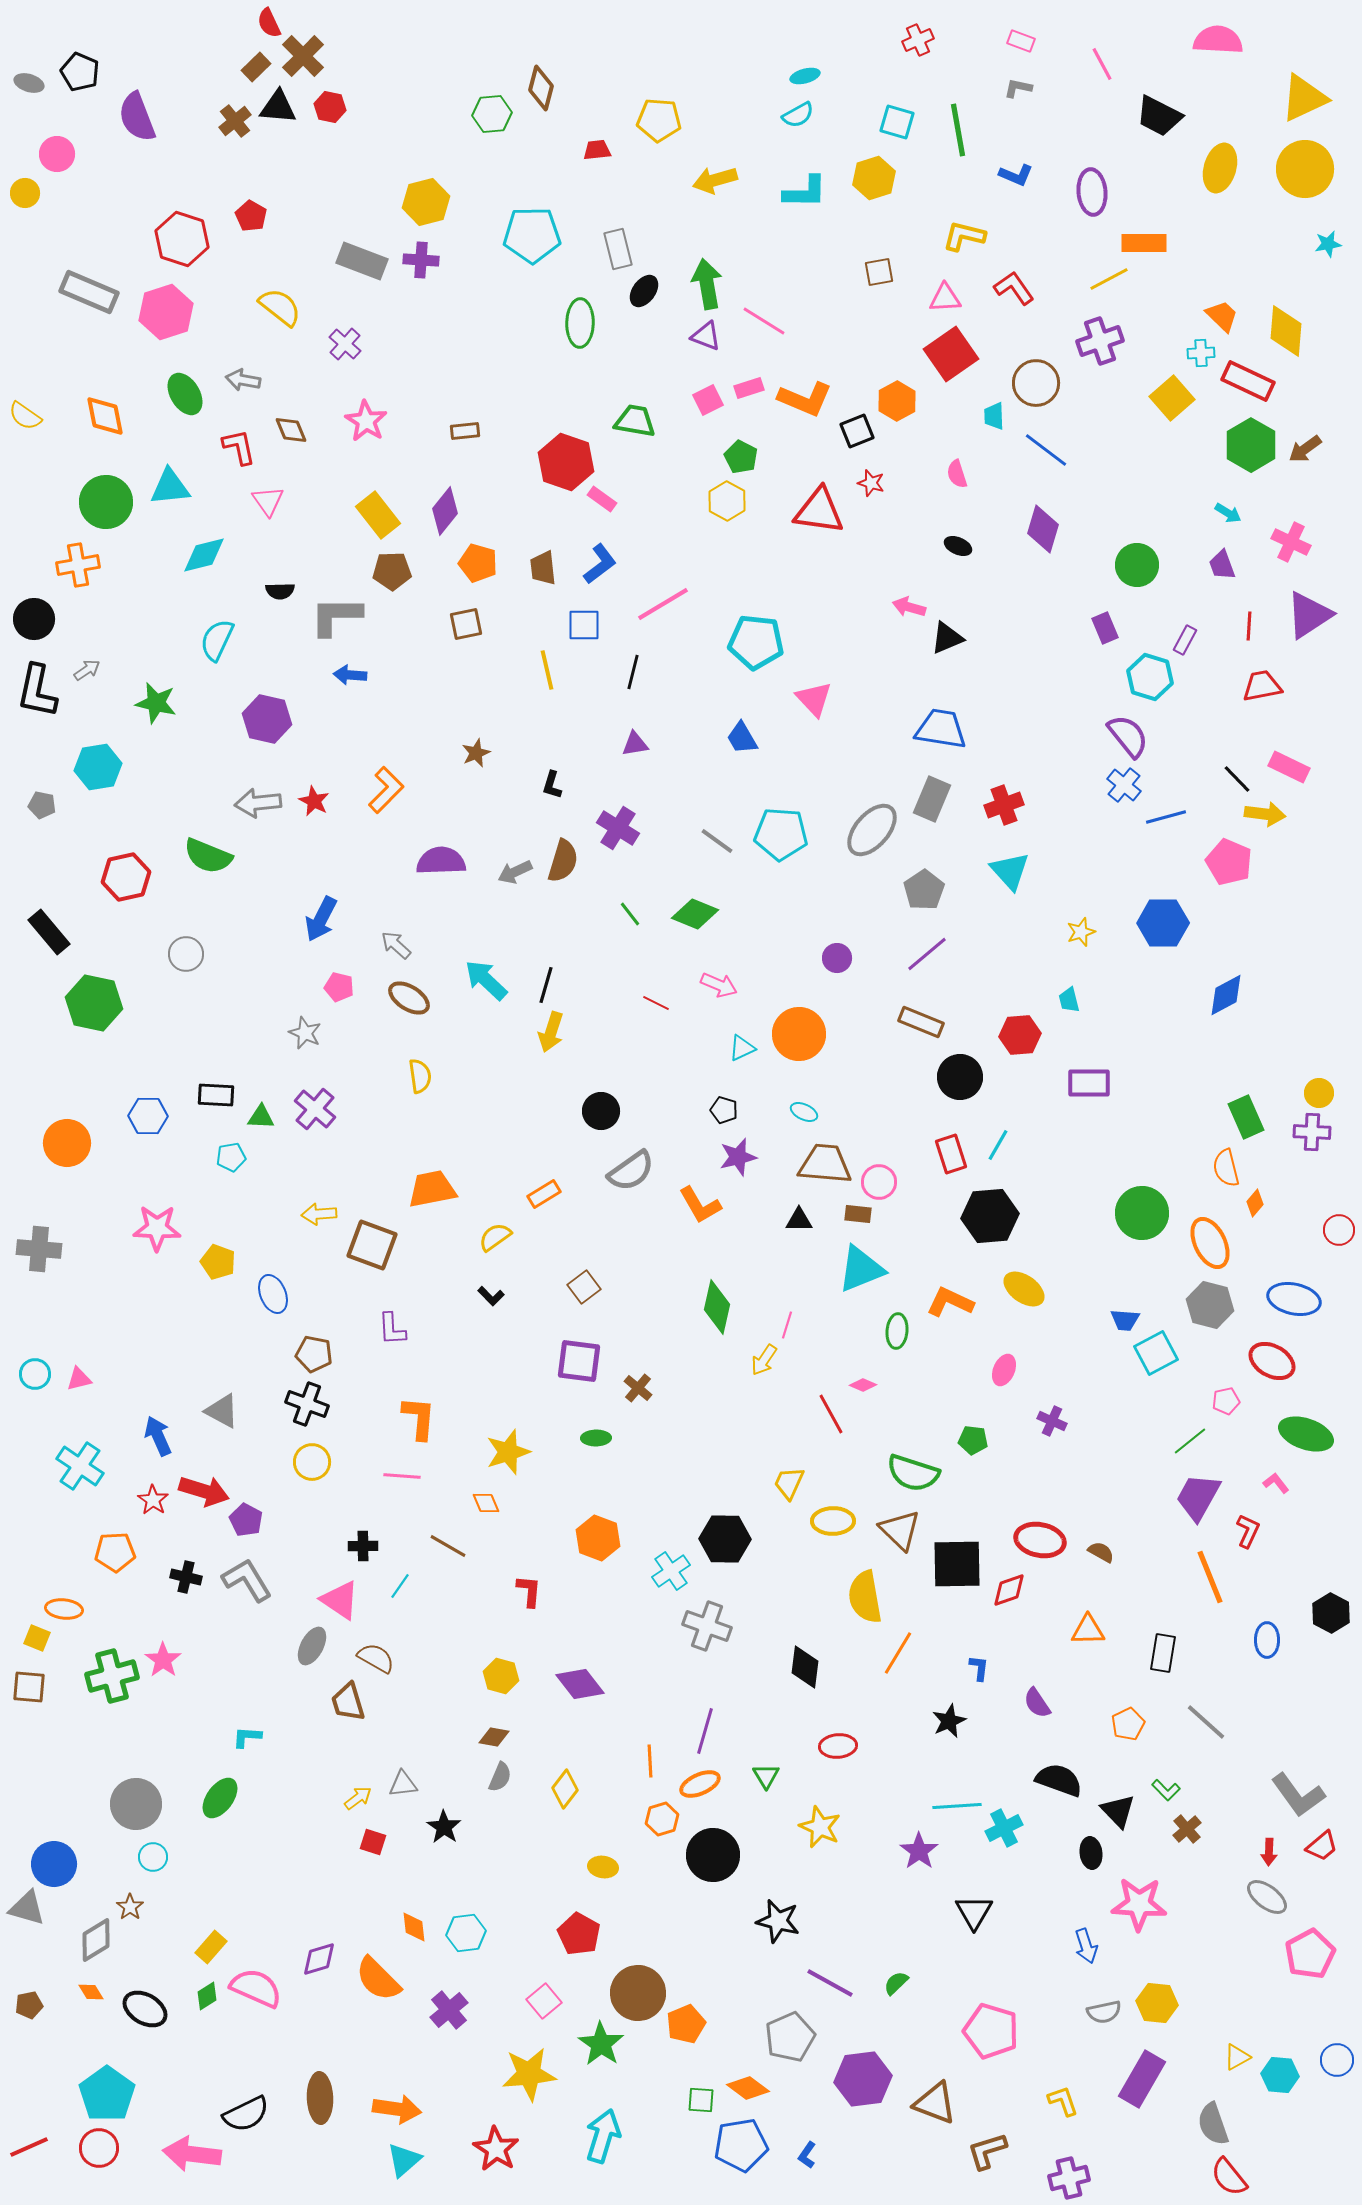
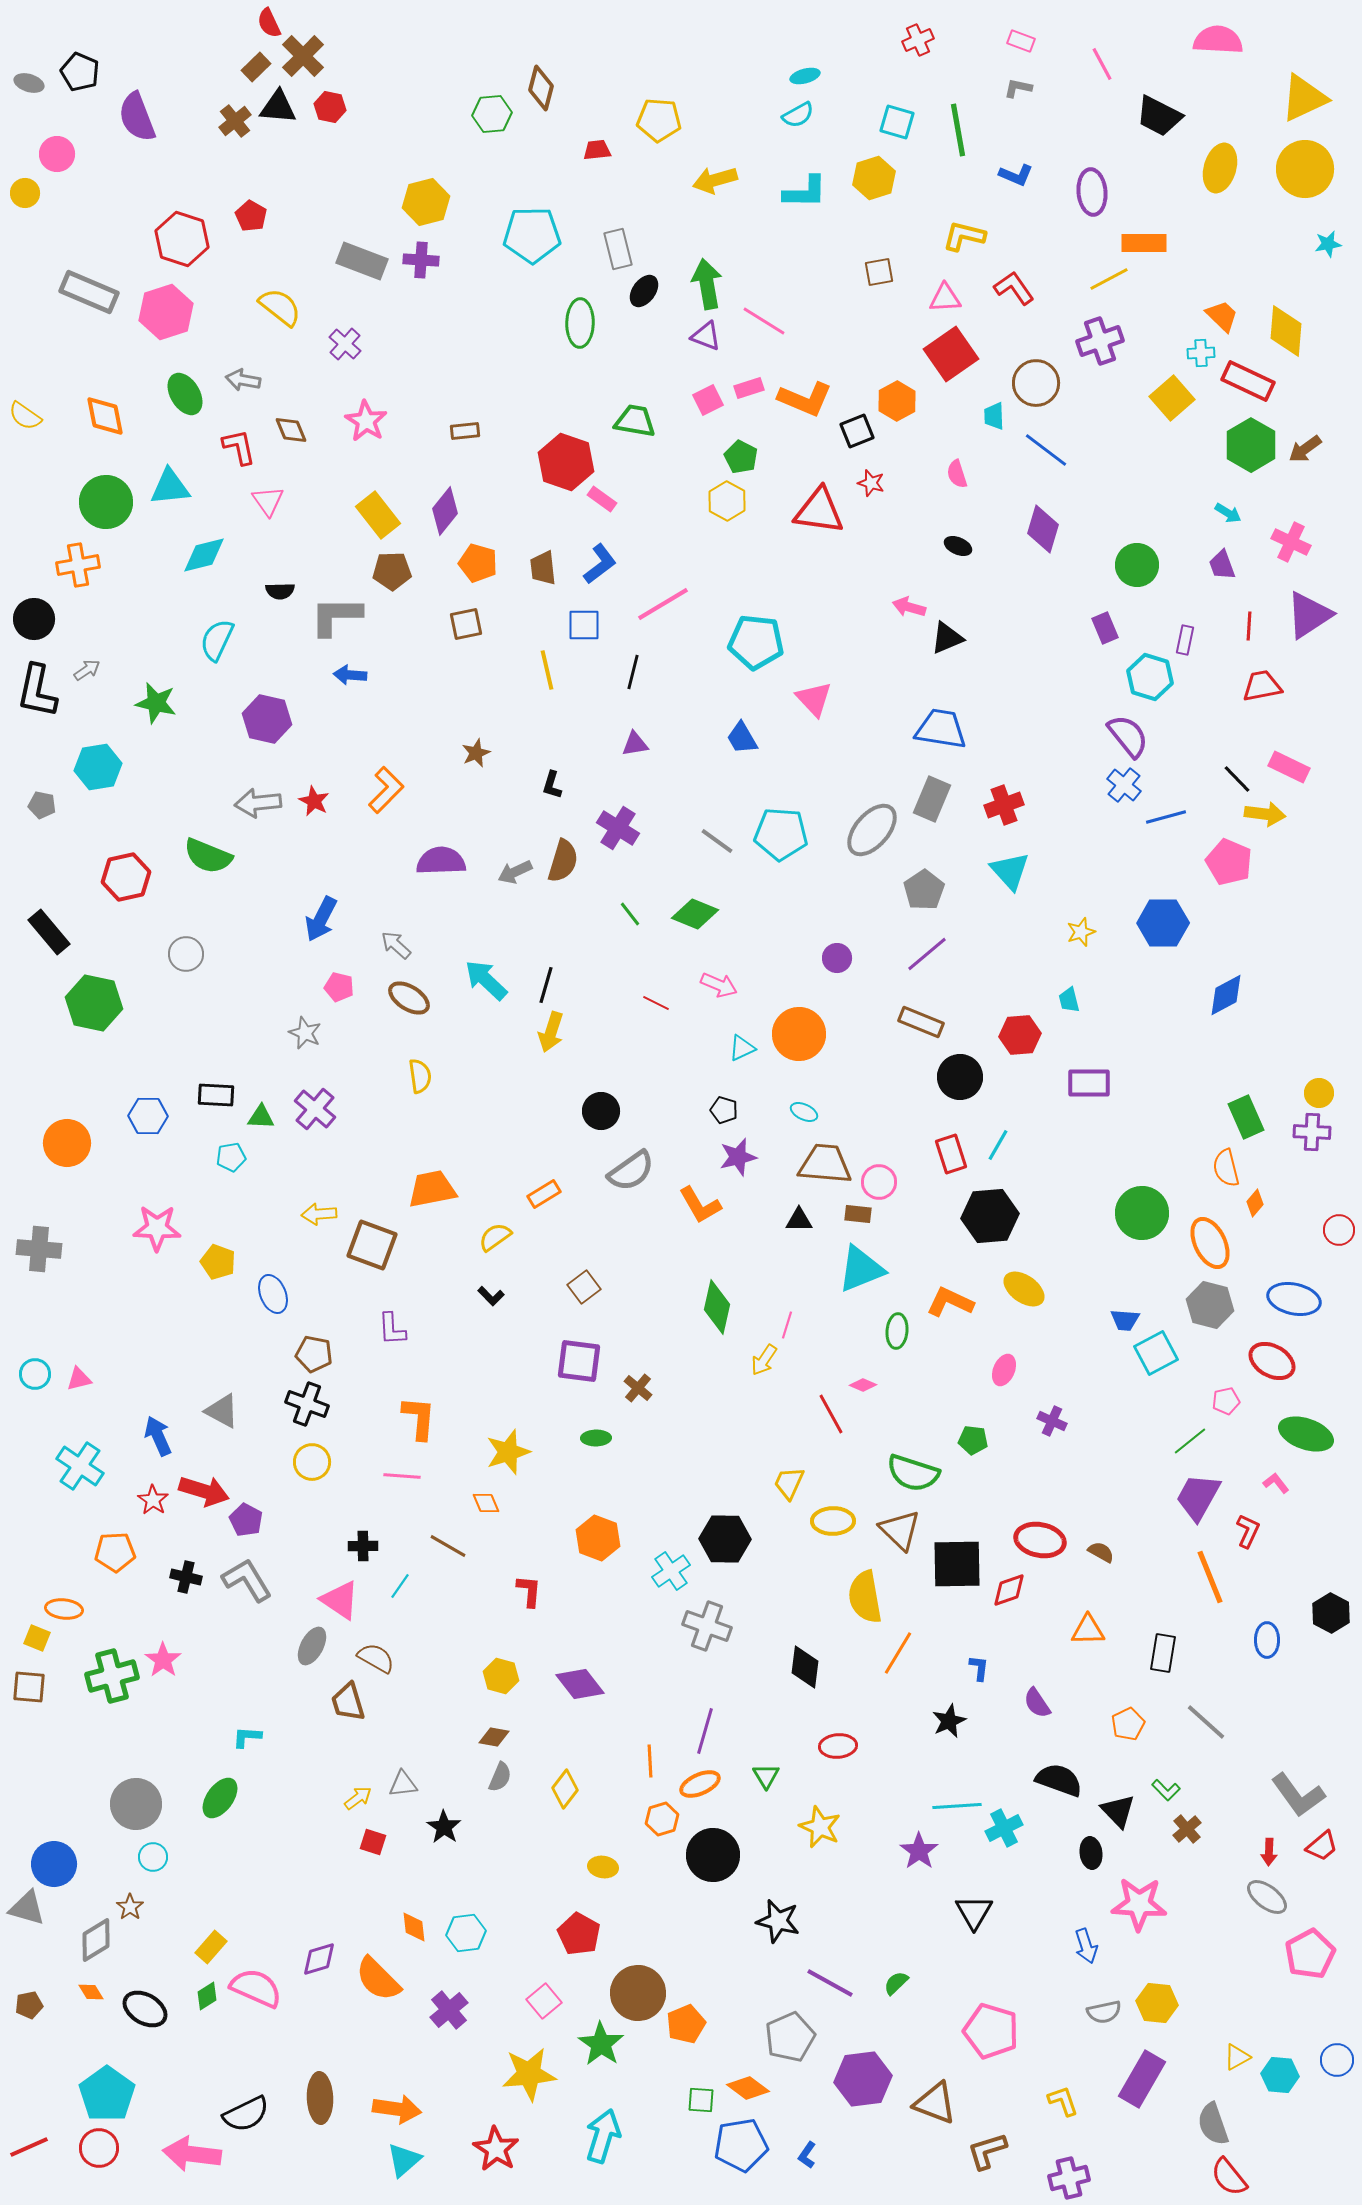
purple rectangle at (1185, 640): rotated 16 degrees counterclockwise
